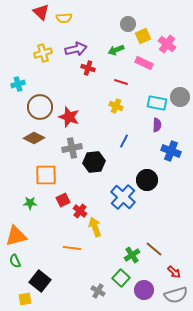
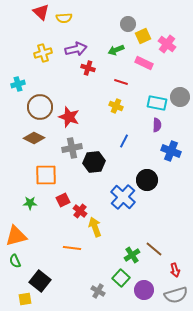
red arrow at (174, 272): moved 1 px right, 2 px up; rotated 32 degrees clockwise
